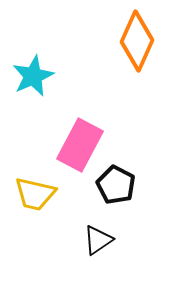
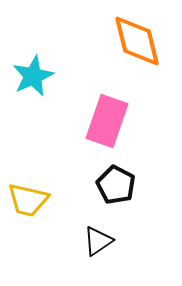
orange diamond: rotated 38 degrees counterclockwise
pink rectangle: moved 27 px right, 24 px up; rotated 9 degrees counterclockwise
yellow trapezoid: moved 7 px left, 6 px down
black triangle: moved 1 px down
